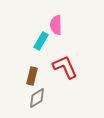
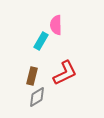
red L-shape: moved 6 px down; rotated 88 degrees clockwise
gray diamond: moved 1 px up
